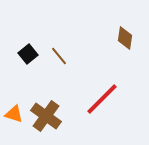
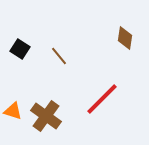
black square: moved 8 px left, 5 px up; rotated 18 degrees counterclockwise
orange triangle: moved 1 px left, 3 px up
